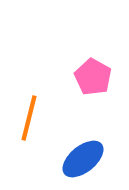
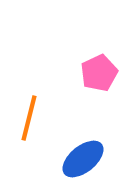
pink pentagon: moved 6 px right, 4 px up; rotated 18 degrees clockwise
